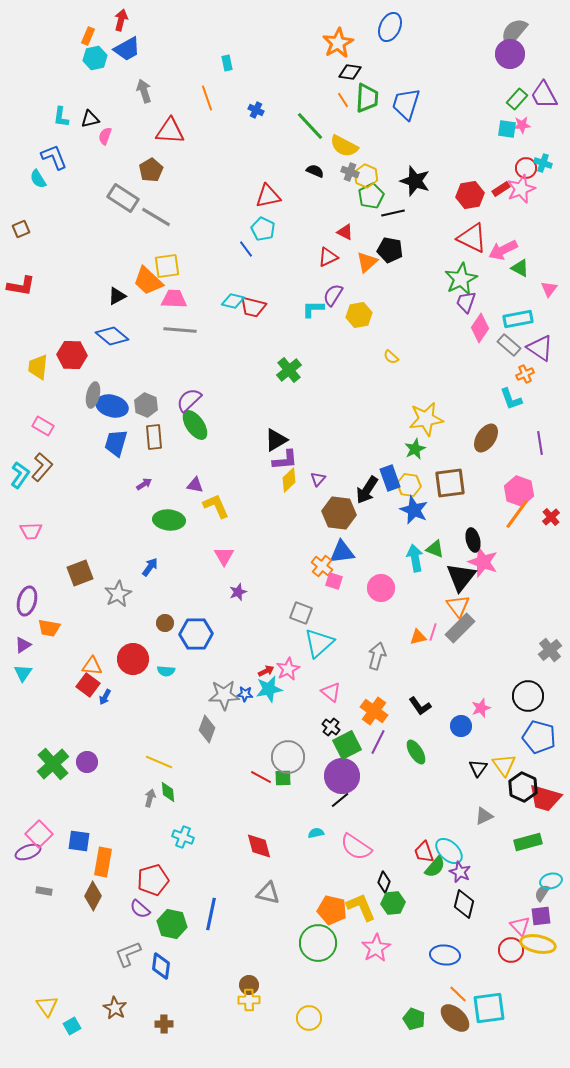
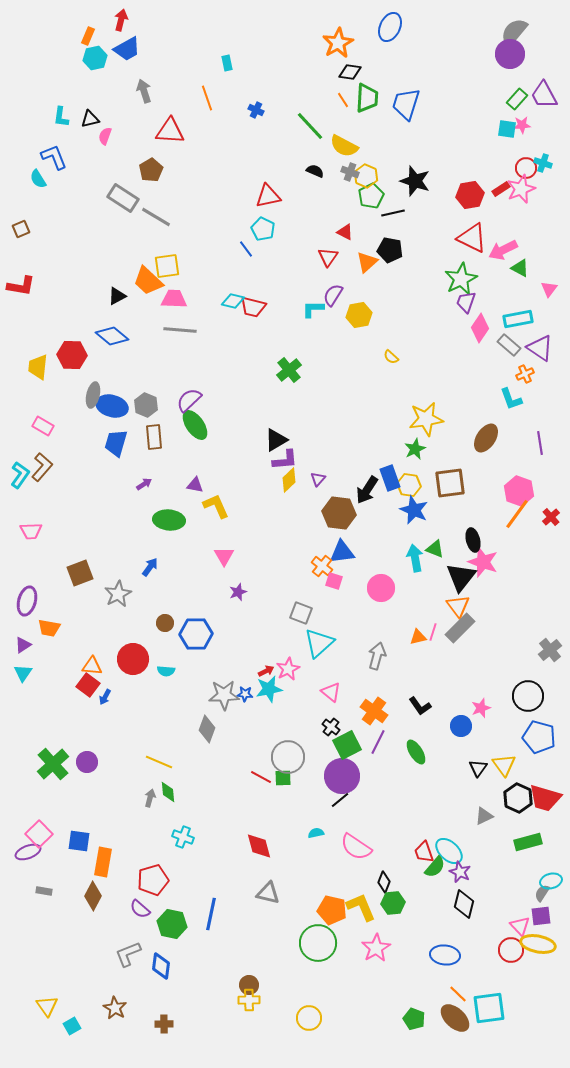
red triangle at (328, 257): rotated 30 degrees counterclockwise
black hexagon at (523, 787): moved 5 px left, 11 px down
